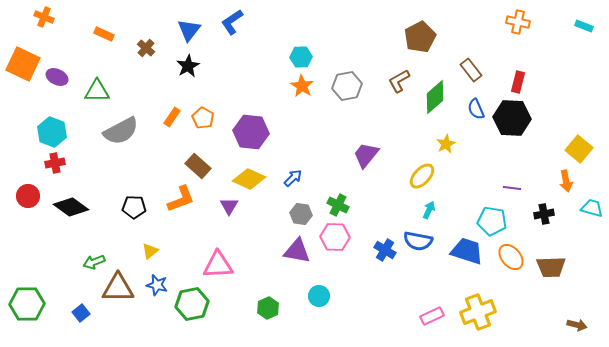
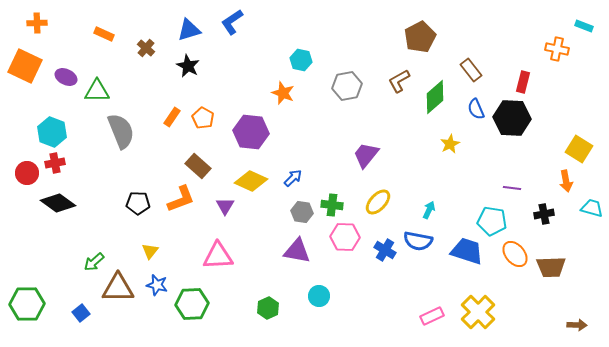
orange cross at (44, 17): moved 7 px left, 6 px down; rotated 24 degrees counterclockwise
orange cross at (518, 22): moved 39 px right, 27 px down
blue triangle at (189, 30): rotated 35 degrees clockwise
cyan hexagon at (301, 57): moved 3 px down; rotated 15 degrees clockwise
orange square at (23, 64): moved 2 px right, 2 px down
black star at (188, 66): rotated 15 degrees counterclockwise
purple ellipse at (57, 77): moved 9 px right
red rectangle at (518, 82): moved 5 px right
orange star at (302, 86): moved 19 px left, 7 px down; rotated 10 degrees counterclockwise
gray semicircle at (121, 131): rotated 84 degrees counterclockwise
yellow star at (446, 144): moved 4 px right
yellow square at (579, 149): rotated 8 degrees counterclockwise
yellow ellipse at (422, 176): moved 44 px left, 26 px down
yellow diamond at (249, 179): moved 2 px right, 2 px down
red circle at (28, 196): moved 1 px left, 23 px up
green cross at (338, 205): moved 6 px left; rotated 20 degrees counterclockwise
purple triangle at (229, 206): moved 4 px left
black diamond at (71, 207): moved 13 px left, 4 px up
black pentagon at (134, 207): moved 4 px right, 4 px up
gray hexagon at (301, 214): moved 1 px right, 2 px up
pink hexagon at (335, 237): moved 10 px right
yellow triangle at (150, 251): rotated 12 degrees counterclockwise
orange ellipse at (511, 257): moved 4 px right, 3 px up
green arrow at (94, 262): rotated 20 degrees counterclockwise
pink triangle at (218, 265): moved 9 px up
green hexagon at (192, 304): rotated 8 degrees clockwise
yellow cross at (478, 312): rotated 24 degrees counterclockwise
brown arrow at (577, 325): rotated 12 degrees counterclockwise
